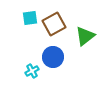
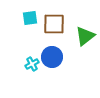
brown square: rotated 30 degrees clockwise
blue circle: moved 1 px left
cyan cross: moved 7 px up
